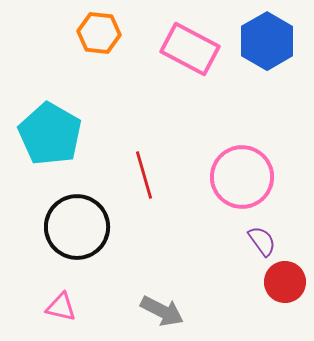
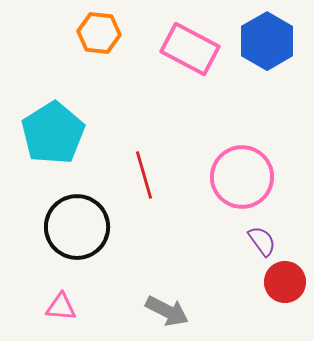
cyan pentagon: moved 3 px right, 1 px up; rotated 10 degrees clockwise
pink triangle: rotated 8 degrees counterclockwise
gray arrow: moved 5 px right
